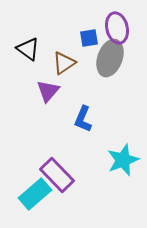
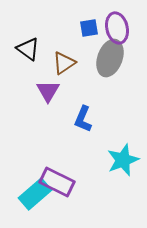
blue square: moved 10 px up
purple triangle: rotated 10 degrees counterclockwise
purple rectangle: moved 7 px down; rotated 20 degrees counterclockwise
